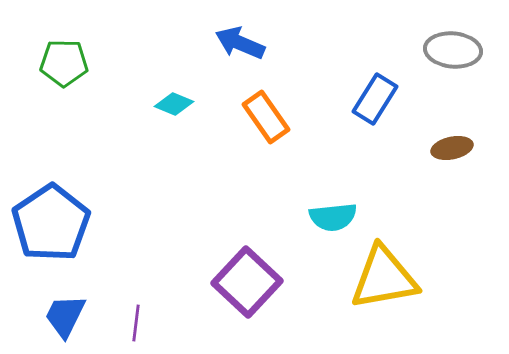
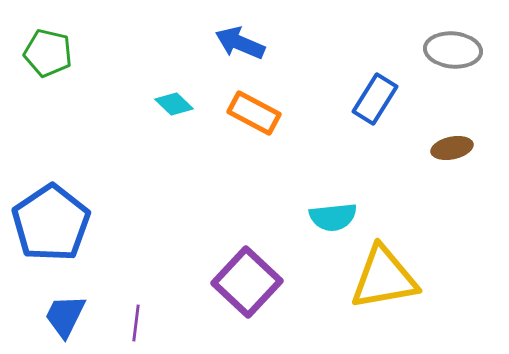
green pentagon: moved 16 px left, 10 px up; rotated 12 degrees clockwise
cyan diamond: rotated 21 degrees clockwise
orange rectangle: moved 12 px left, 4 px up; rotated 27 degrees counterclockwise
